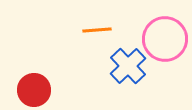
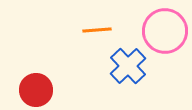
pink circle: moved 8 px up
red circle: moved 2 px right
